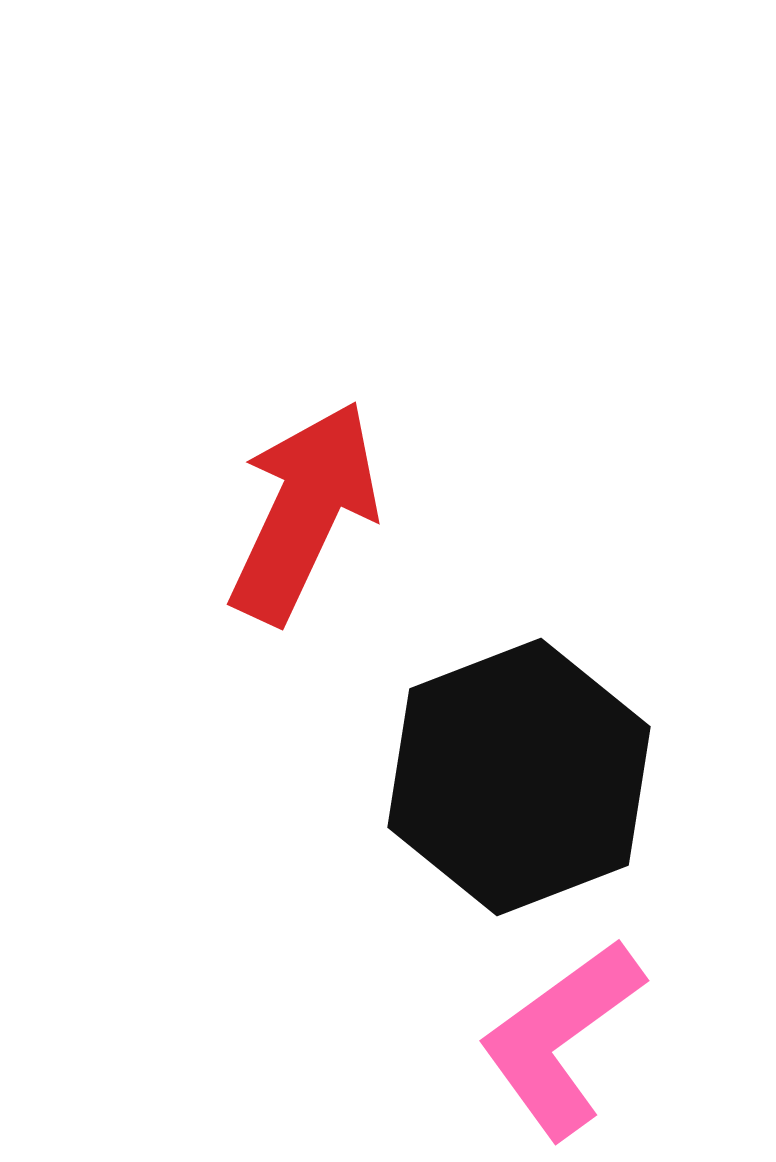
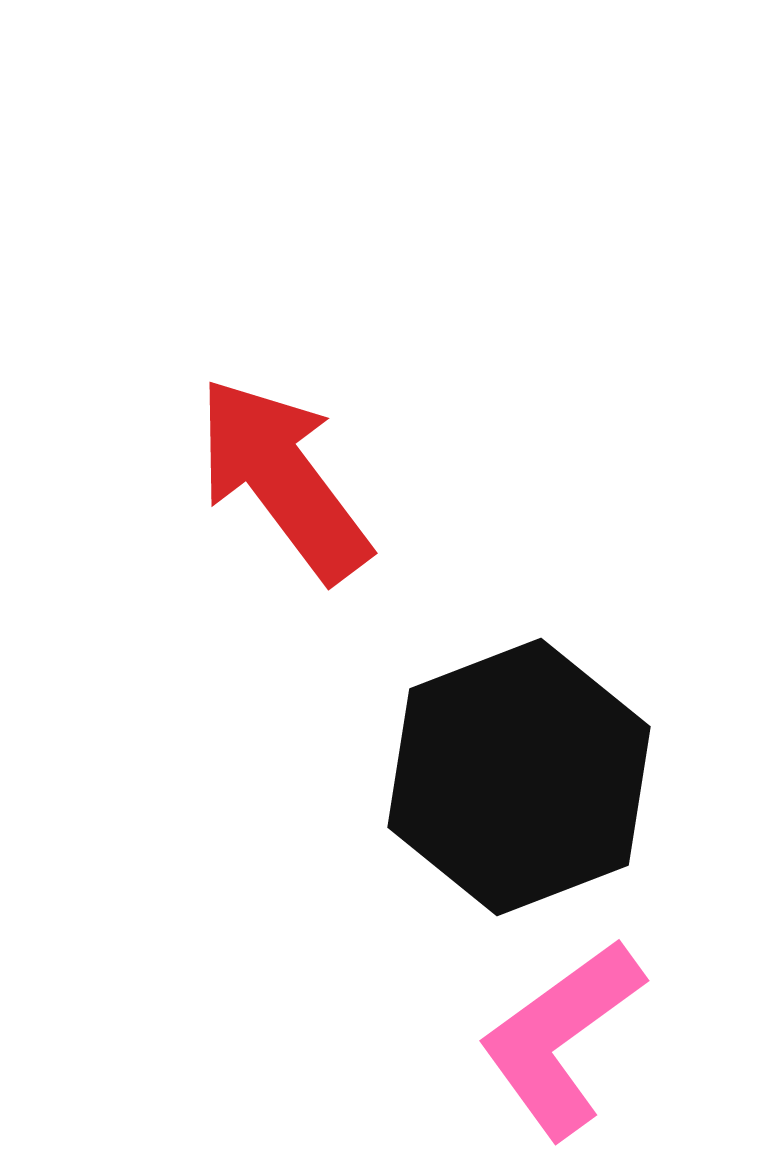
red arrow: moved 21 px left, 33 px up; rotated 62 degrees counterclockwise
